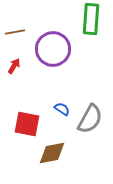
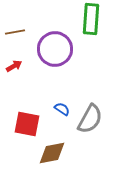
purple circle: moved 2 px right
red arrow: rotated 28 degrees clockwise
